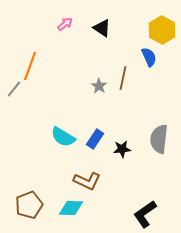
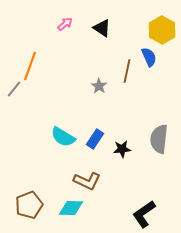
brown line: moved 4 px right, 7 px up
black L-shape: moved 1 px left
